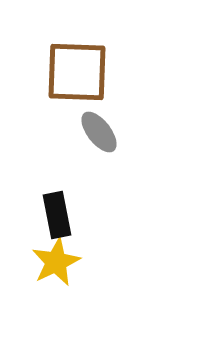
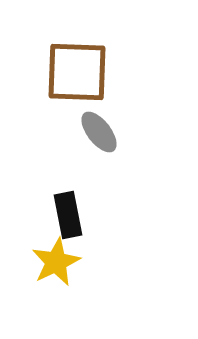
black rectangle: moved 11 px right
